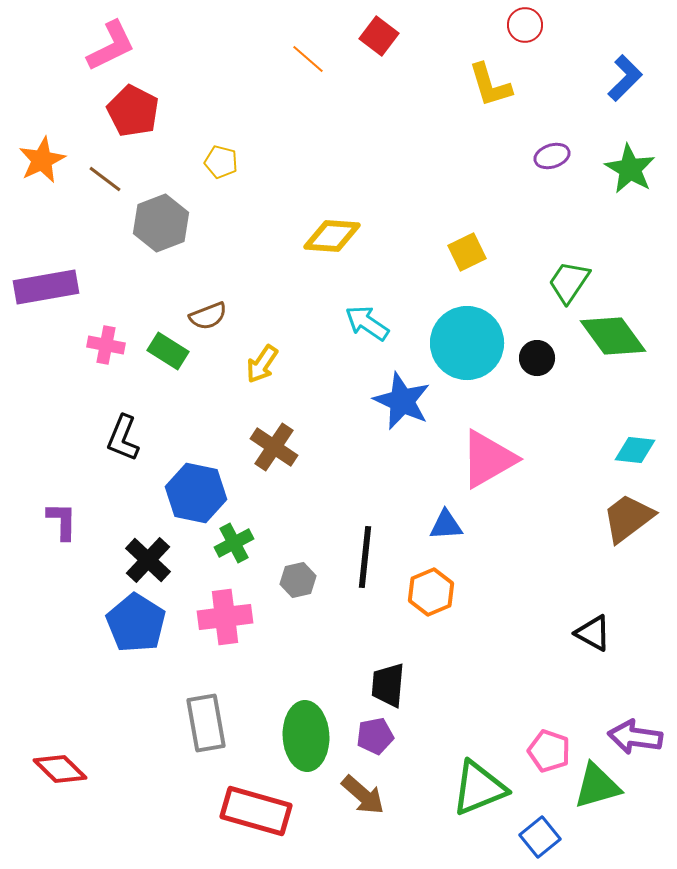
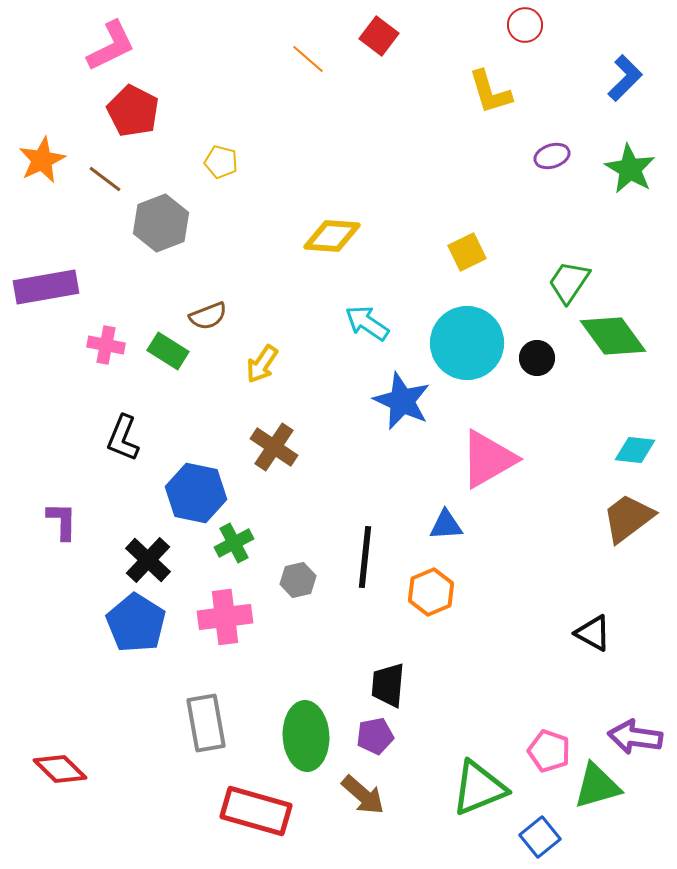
yellow L-shape at (490, 85): moved 7 px down
